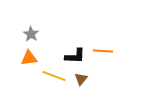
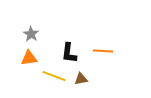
black L-shape: moved 6 px left, 3 px up; rotated 95 degrees clockwise
brown triangle: rotated 40 degrees clockwise
